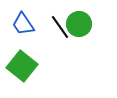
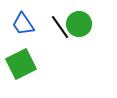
green square: moved 1 px left, 2 px up; rotated 24 degrees clockwise
